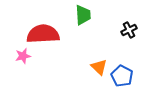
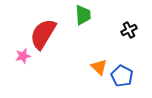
red semicircle: rotated 56 degrees counterclockwise
